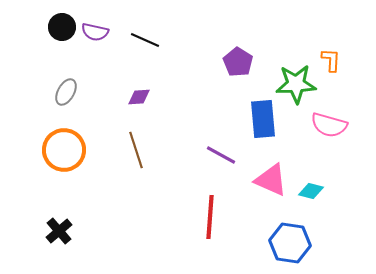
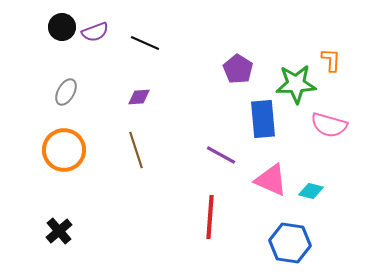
purple semicircle: rotated 32 degrees counterclockwise
black line: moved 3 px down
purple pentagon: moved 7 px down
